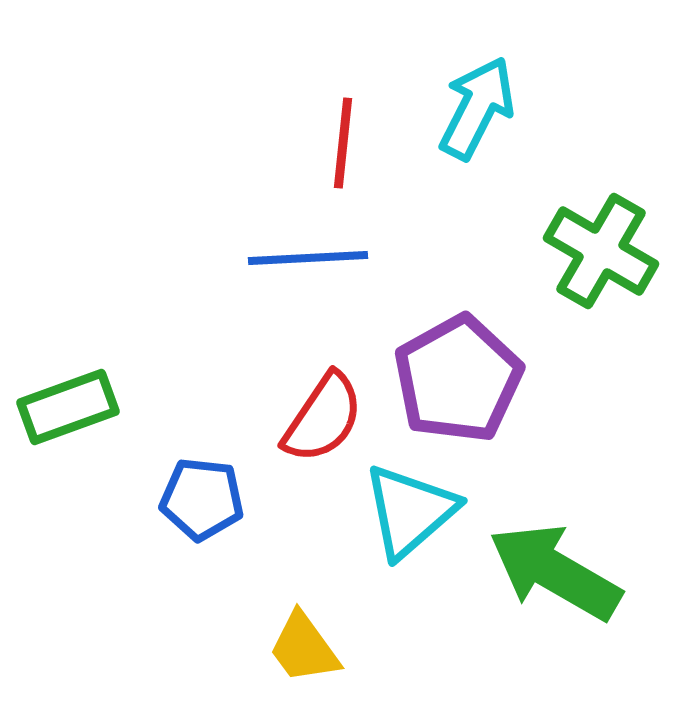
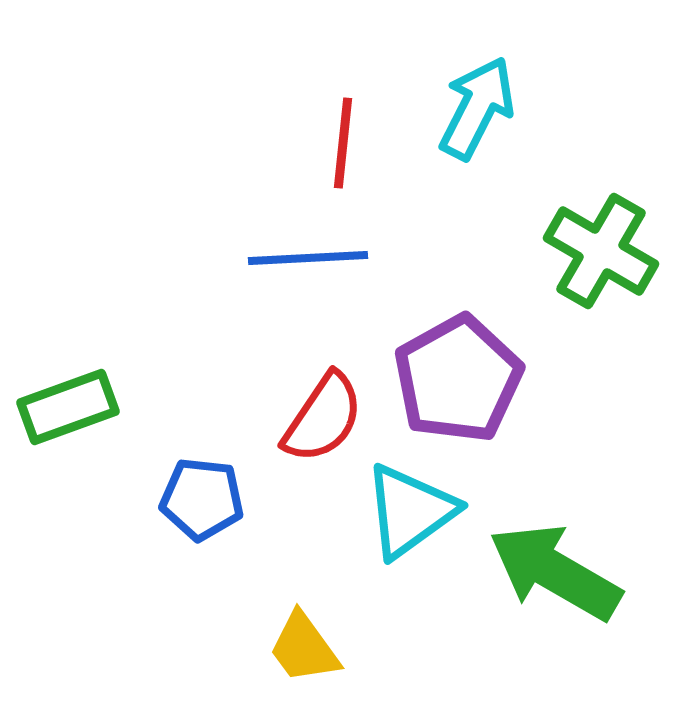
cyan triangle: rotated 5 degrees clockwise
